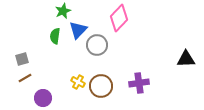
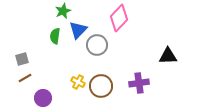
black triangle: moved 18 px left, 3 px up
